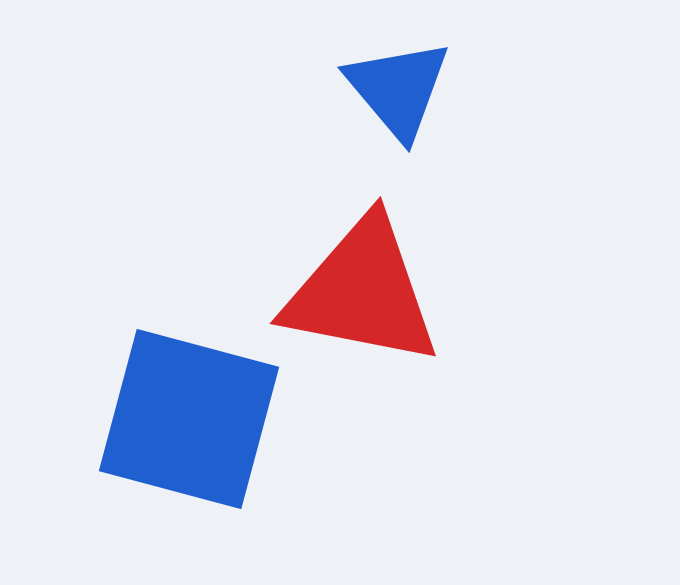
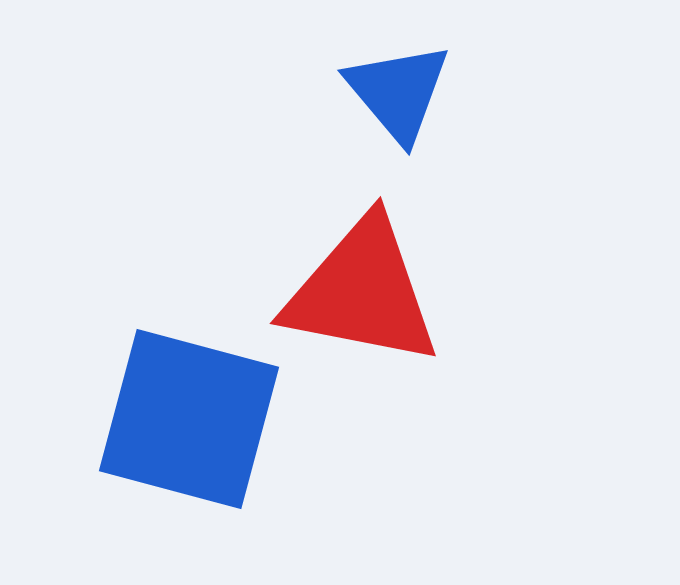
blue triangle: moved 3 px down
